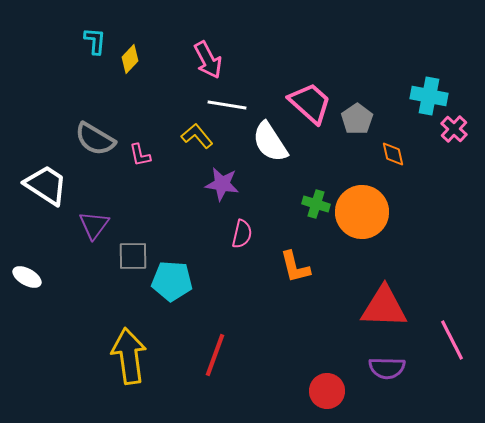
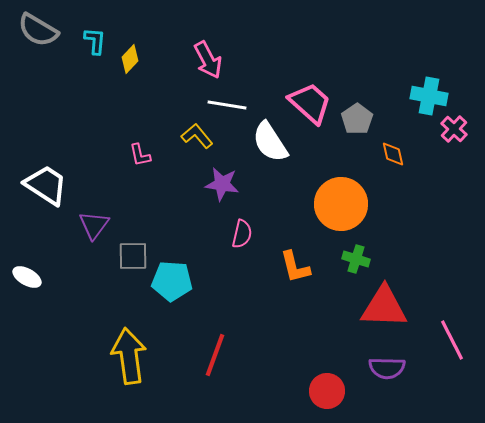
gray semicircle: moved 57 px left, 109 px up
green cross: moved 40 px right, 55 px down
orange circle: moved 21 px left, 8 px up
